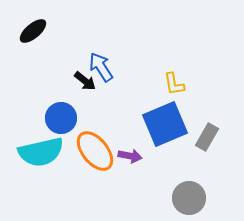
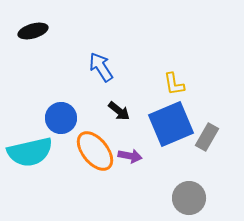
black ellipse: rotated 24 degrees clockwise
black arrow: moved 34 px right, 30 px down
blue square: moved 6 px right
cyan semicircle: moved 11 px left
